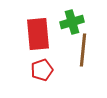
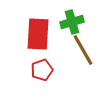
red rectangle: rotated 8 degrees clockwise
brown line: rotated 36 degrees counterclockwise
